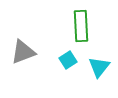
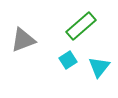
green rectangle: rotated 52 degrees clockwise
gray triangle: moved 12 px up
